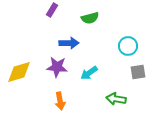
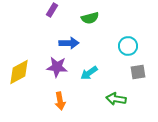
yellow diamond: rotated 12 degrees counterclockwise
